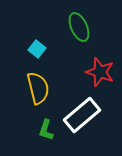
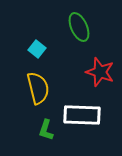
white rectangle: rotated 42 degrees clockwise
